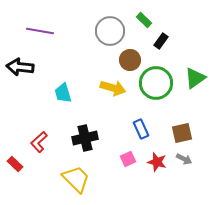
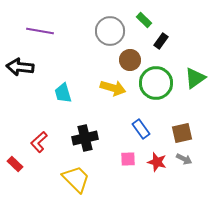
blue rectangle: rotated 12 degrees counterclockwise
pink square: rotated 21 degrees clockwise
